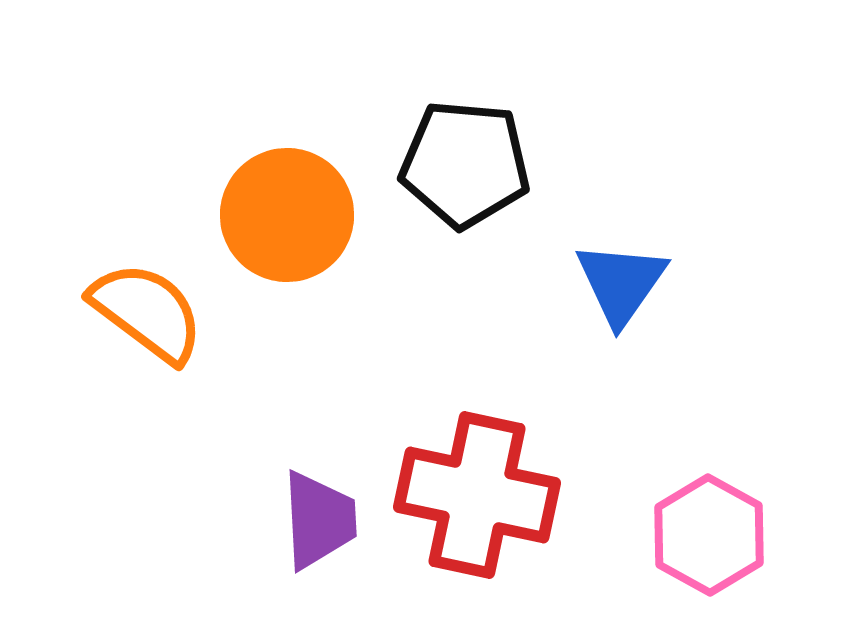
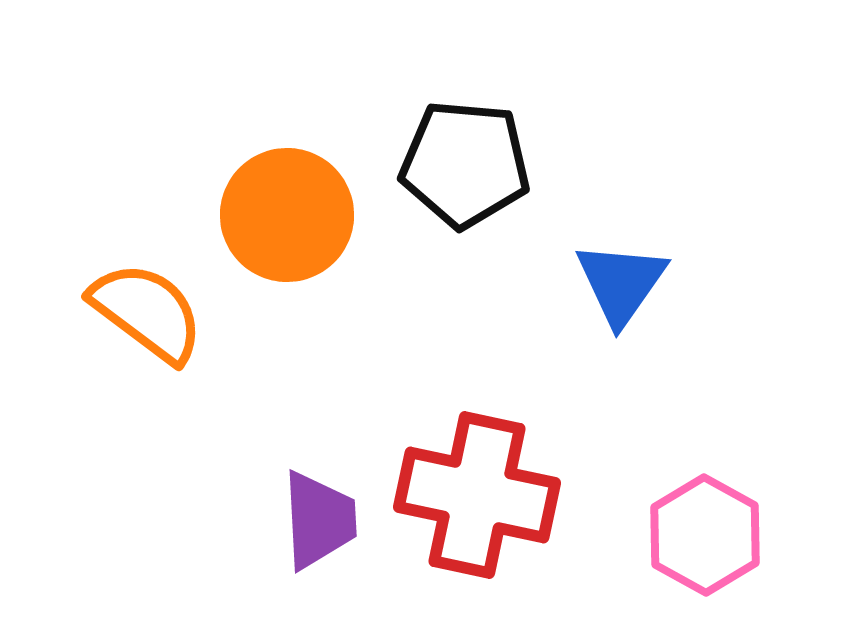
pink hexagon: moved 4 px left
